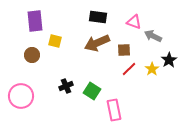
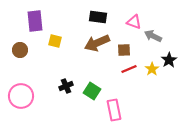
brown circle: moved 12 px left, 5 px up
red line: rotated 21 degrees clockwise
